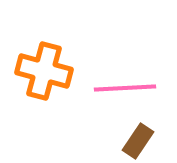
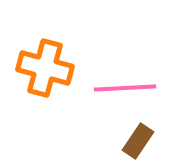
orange cross: moved 1 px right, 3 px up
